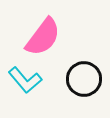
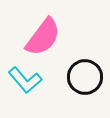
black circle: moved 1 px right, 2 px up
